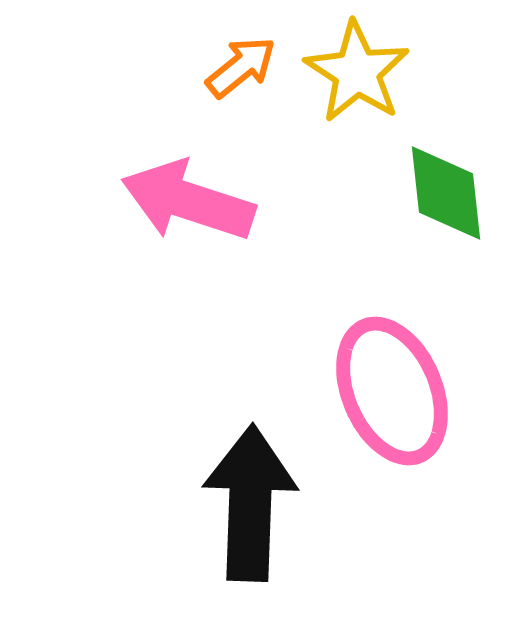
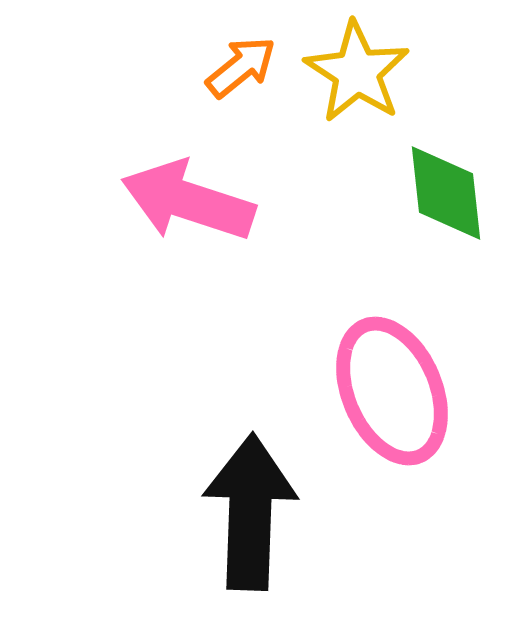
black arrow: moved 9 px down
